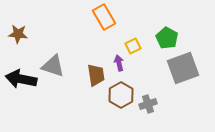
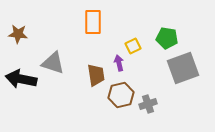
orange rectangle: moved 11 px left, 5 px down; rotated 30 degrees clockwise
green pentagon: rotated 20 degrees counterclockwise
gray triangle: moved 3 px up
brown hexagon: rotated 15 degrees clockwise
